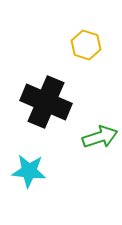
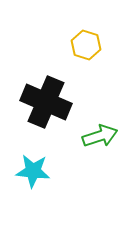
green arrow: moved 1 px up
cyan star: moved 4 px right
